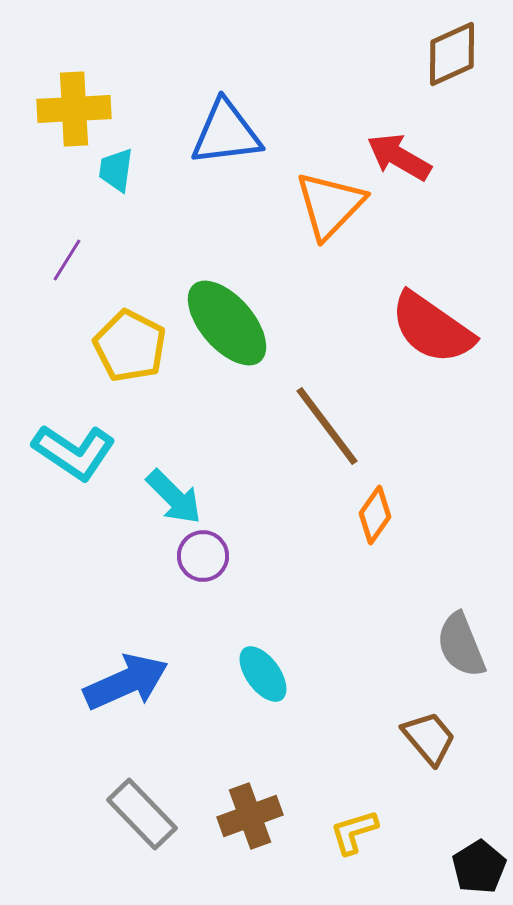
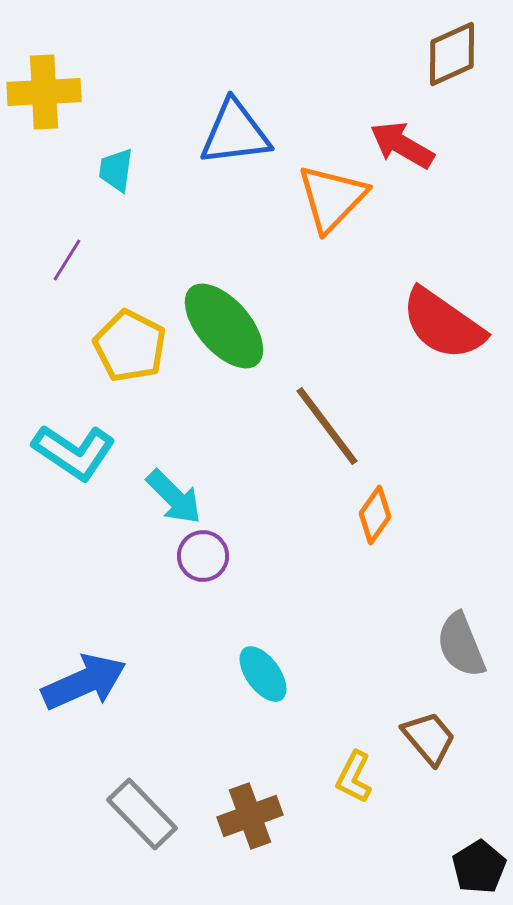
yellow cross: moved 30 px left, 17 px up
blue triangle: moved 9 px right
red arrow: moved 3 px right, 12 px up
orange triangle: moved 2 px right, 7 px up
green ellipse: moved 3 px left, 3 px down
red semicircle: moved 11 px right, 4 px up
blue arrow: moved 42 px left
yellow L-shape: moved 55 px up; rotated 46 degrees counterclockwise
